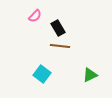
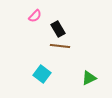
black rectangle: moved 1 px down
green triangle: moved 1 px left, 3 px down
